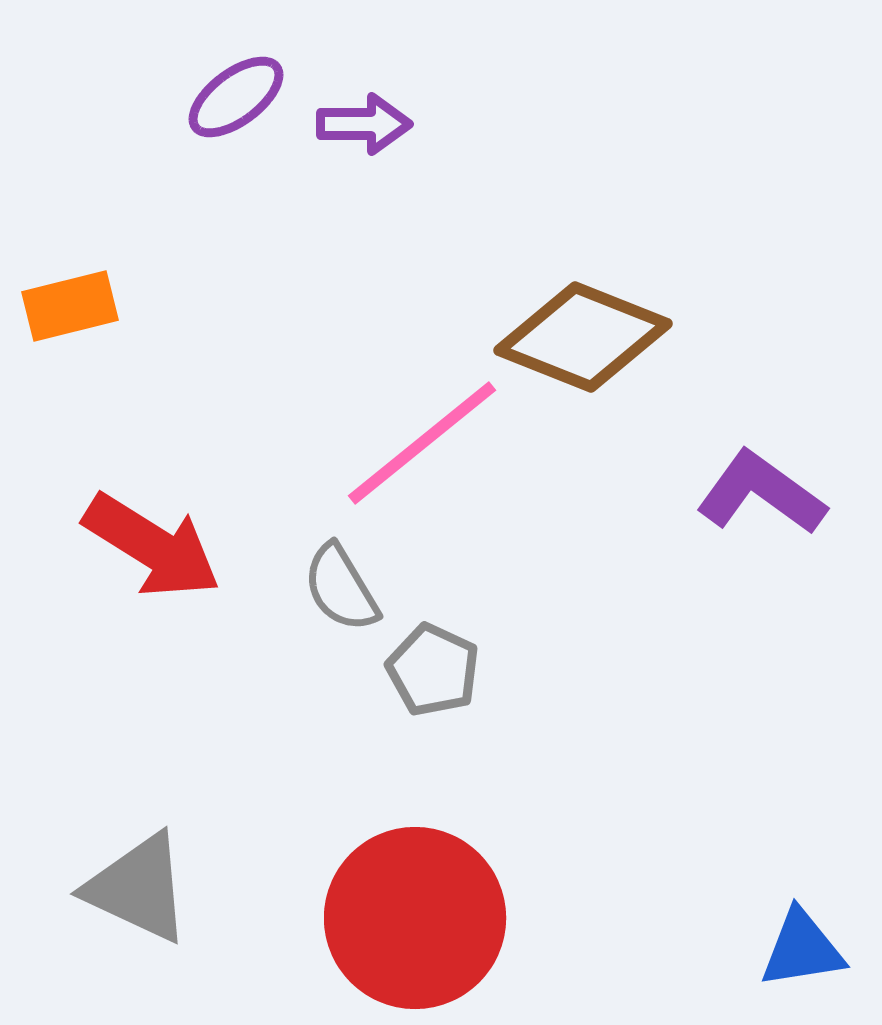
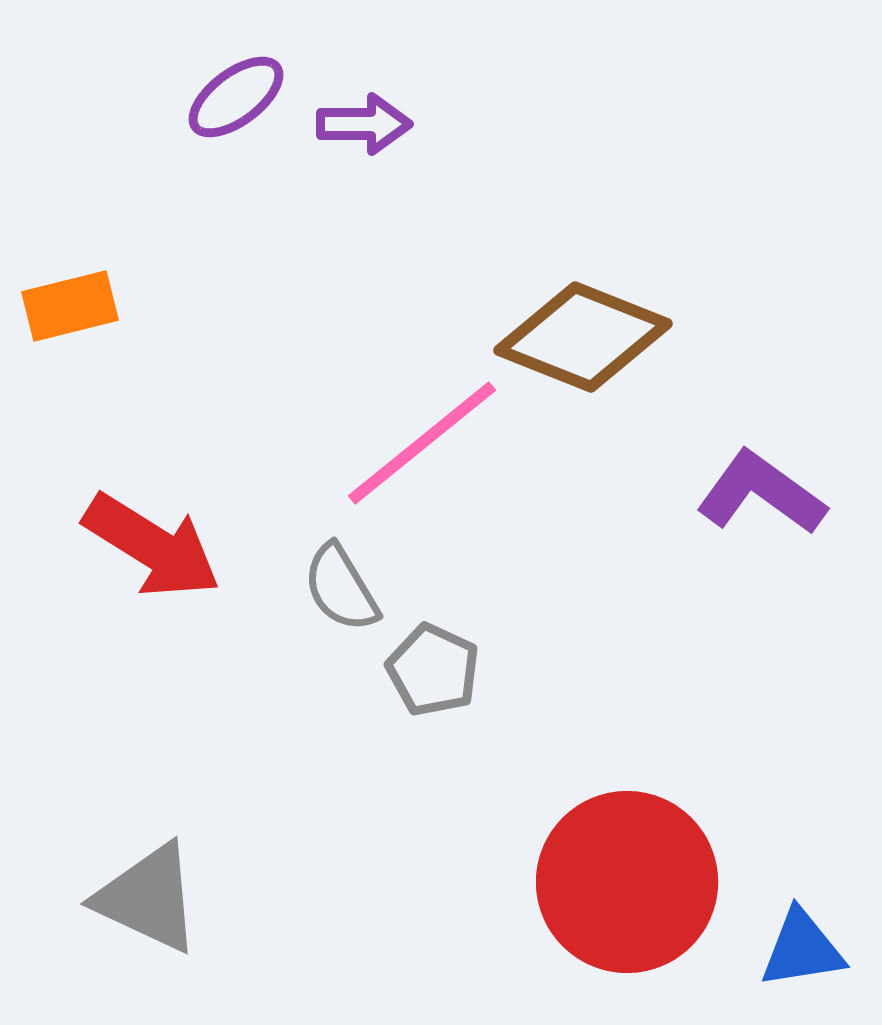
gray triangle: moved 10 px right, 10 px down
red circle: moved 212 px right, 36 px up
